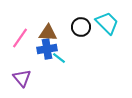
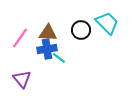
black circle: moved 3 px down
purple triangle: moved 1 px down
